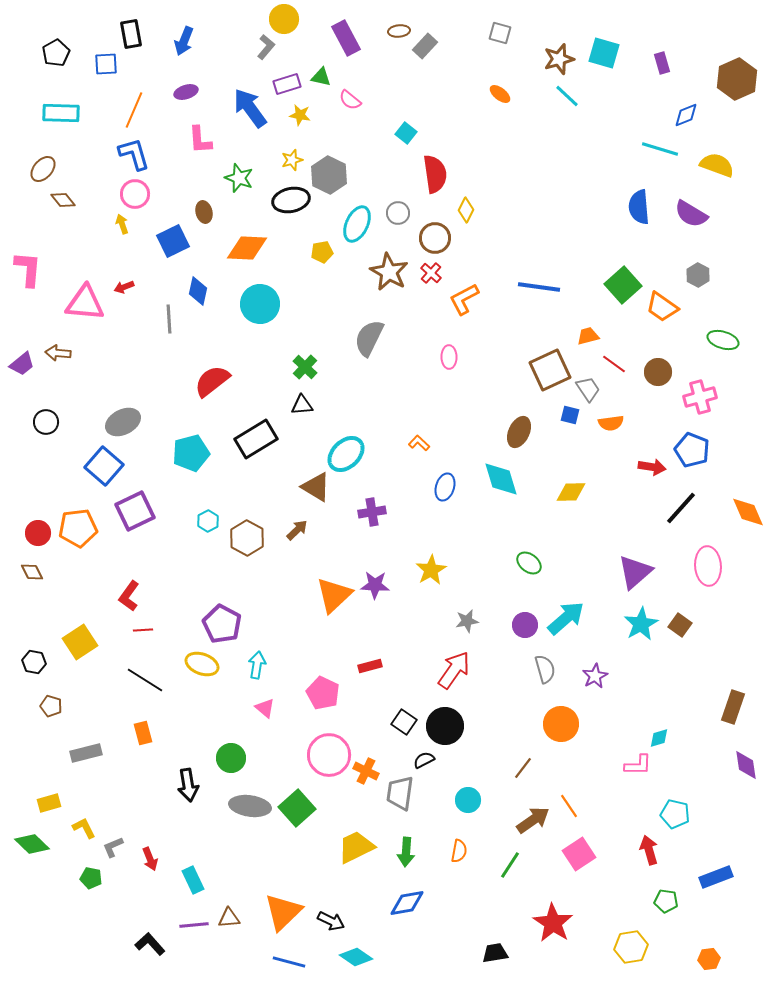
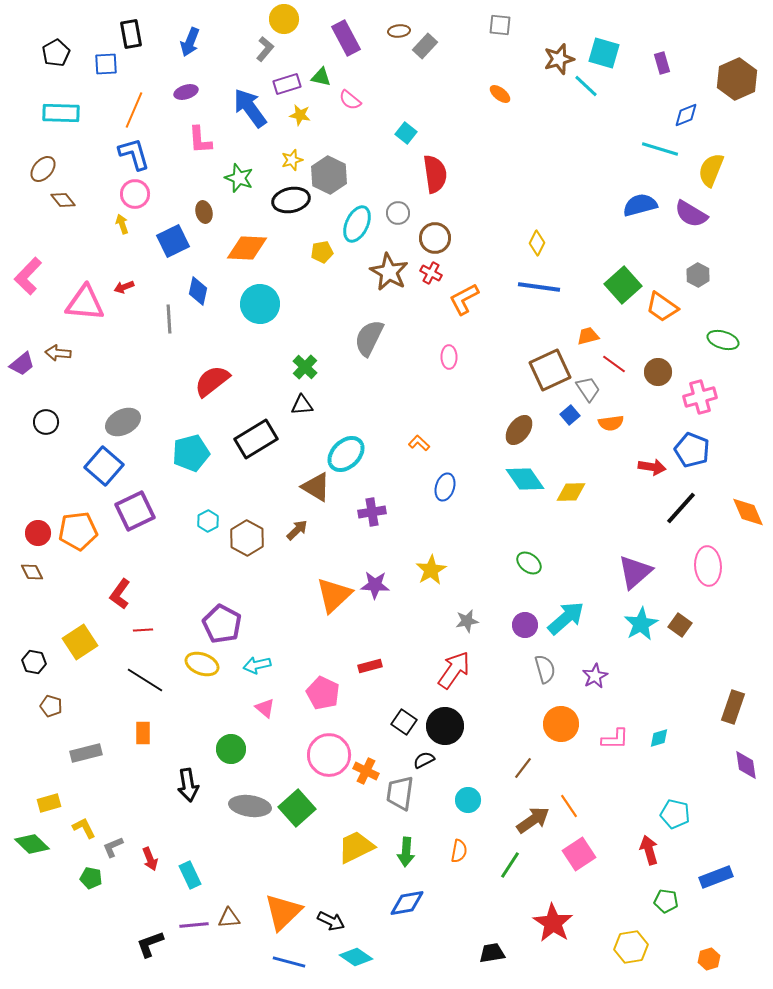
gray square at (500, 33): moved 8 px up; rotated 10 degrees counterclockwise
blue arrow at (184, 41): moved 6 px right, 1 px down
gray L-shape at (266, 47): moved 1 px left, 2 px down
cyan line at (567, 96): moved 19 px right, 10 px up
yellow semicircle at (717, 165): moved 6 px left, 5 px down; rotated 88 degrees counterclockwise
blue semicircle at (639, 207): moved 1 px right, 2 px up; rotated 80 degrees clockwise
yellow diamond at (466, 210): moved 71 px right, 33 px down
pink L-shape at (28, 269): moved 7 px down; rotated 141 degrees counterclockwise
red cross at (431, 273): rotated 15 degrees counterclockwise
blue square at (570, 415): rotated 36 degrees clockwise
brown ellipse at (519, 432): moved 2 px up; rotated 12 degrees clockwise
cyan diamond at (501, 479): moved 24 px right; rotated 18 degrees counterclockwise
orange pentagon at (78, 528): moved 3 px down
red L-shape at (129, 596): moved 9 px left, 2 px up
cyan arrow at (257, 665): rotated 112 degrees counterclockwise
orange rectangle at (143, 733): rotated 15 degrees clockwise
green circle at (231, 758): moved 9 px up
pink L-shape at (638, 765): moved 23 px left, 26 px up
cyan rectangle at (193, 880): moved 3 px left, 5 px up
black L-shape at (150, 944): rotated 68 degrees counterclockwise
black trapezoid at (495, 953): moved 3 px left
orange hexagon at (709, 959): rotated 10 degrees counterclockwise
